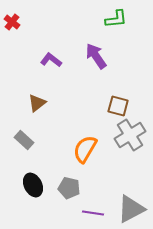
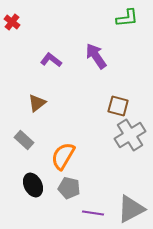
green L-shape: moved 11 px right, 1 px up
orange semicircle: moved 22 px left, 7 px down
